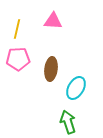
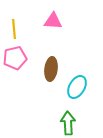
yellow line: moved 3 px left; rotated 18 degrees counterclockwise
pink pentagon: moved 3 px left, 1 px up; rotated 10 degrees counterclockwise
cyan ellipse: moved 1 px right, 1 px up
green arrow: moved 1 px down; rotated 15 degrees clockwise
